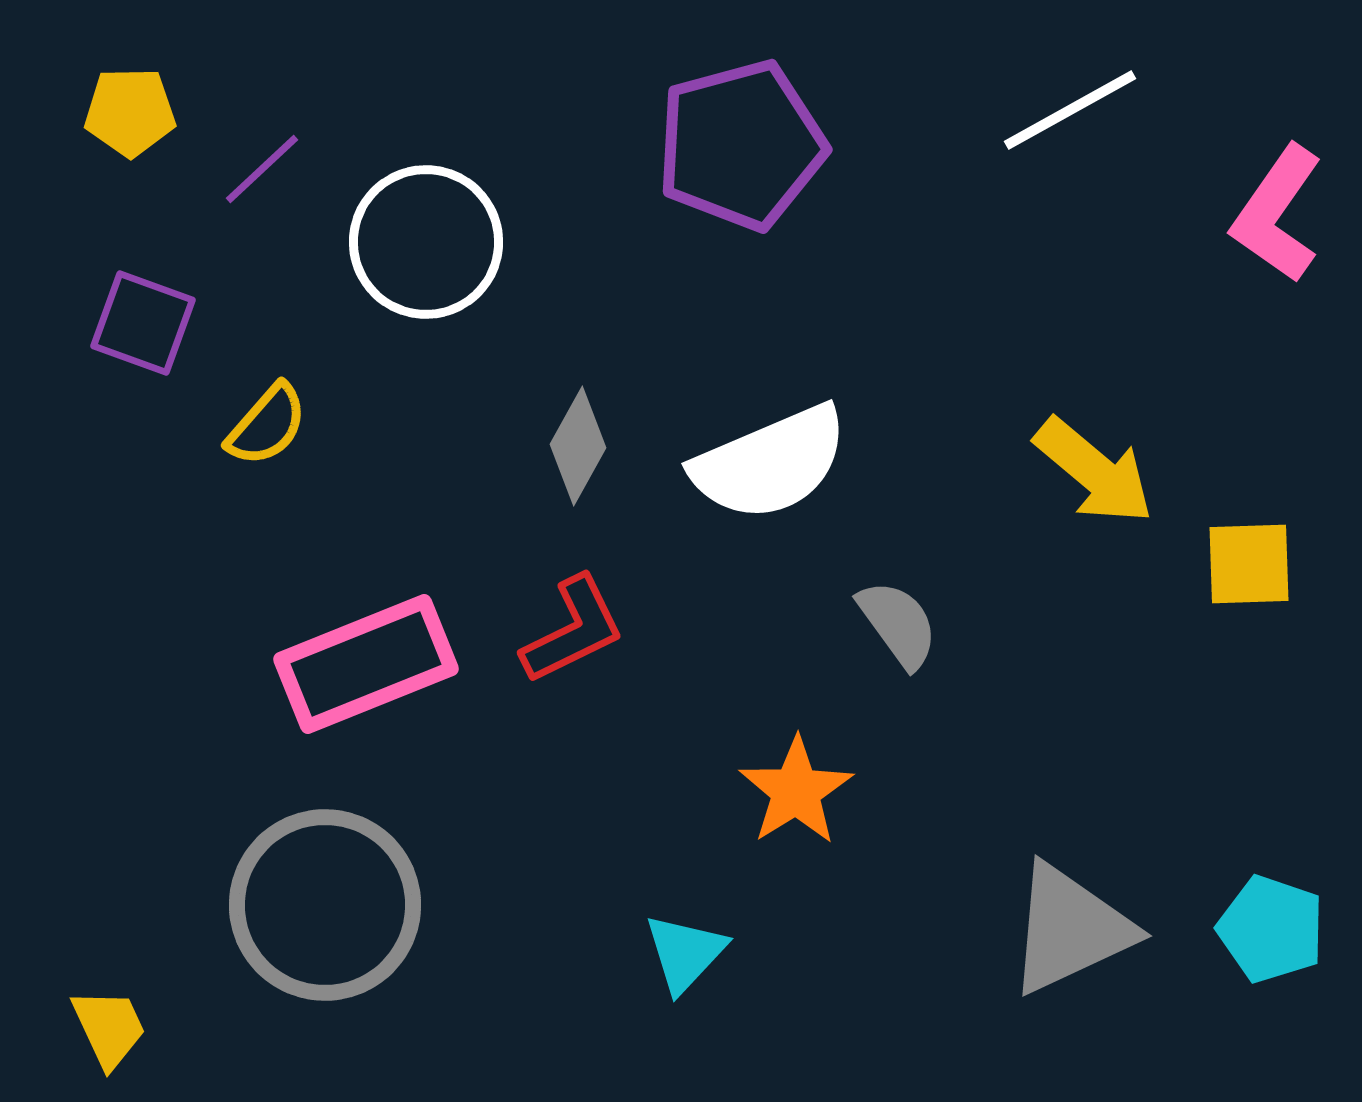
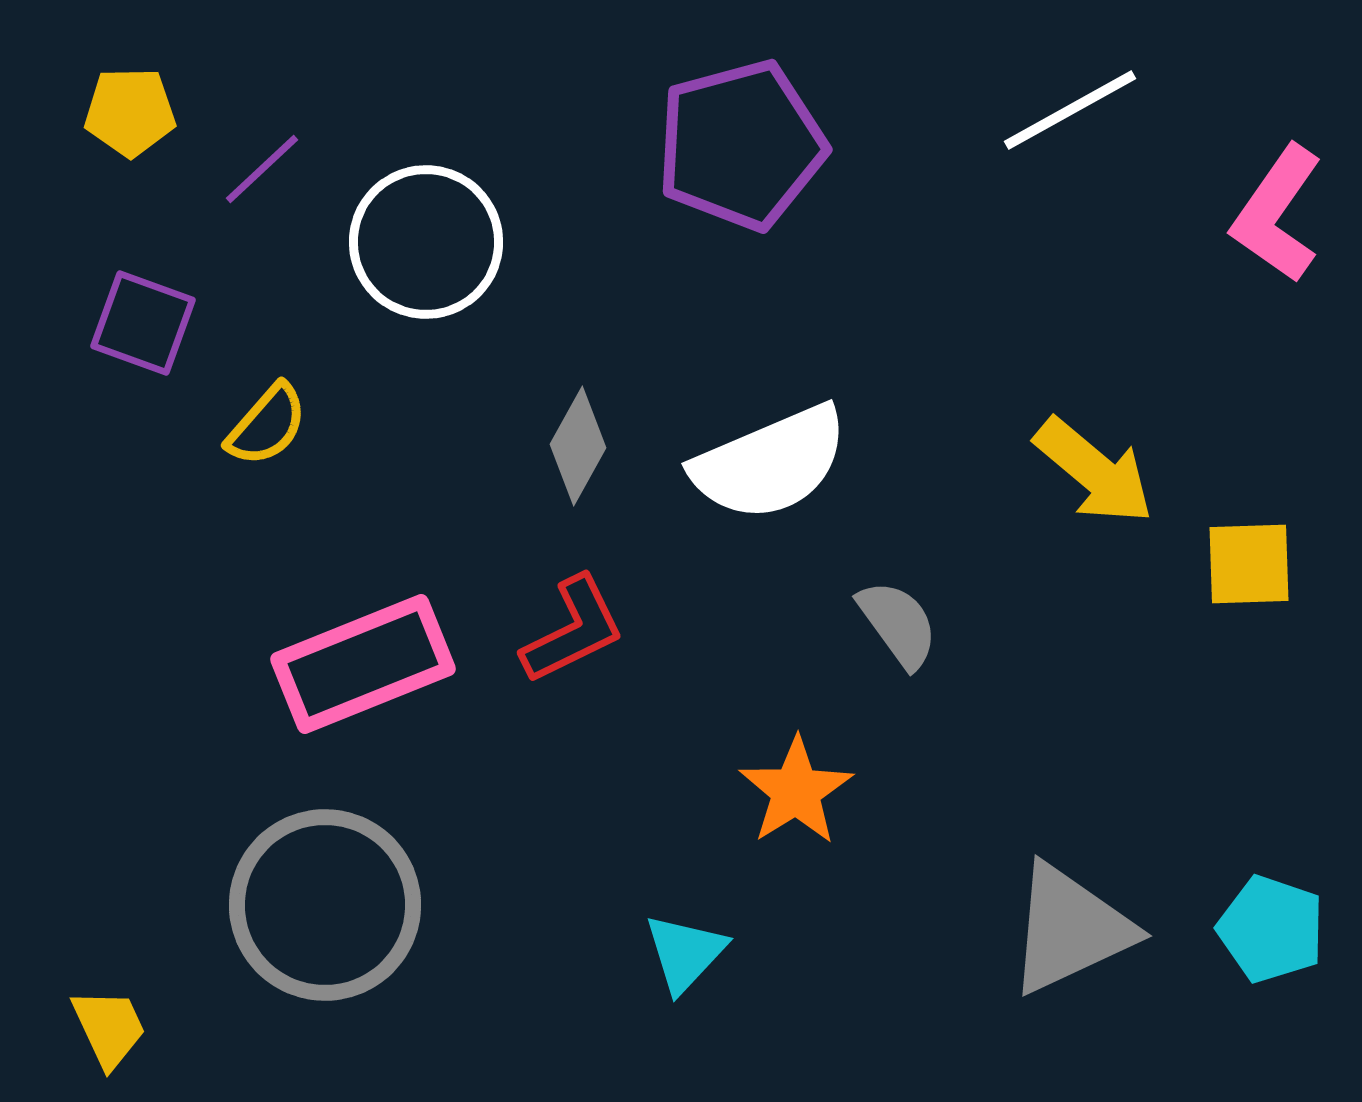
pink rectangle: moved 3 px left
